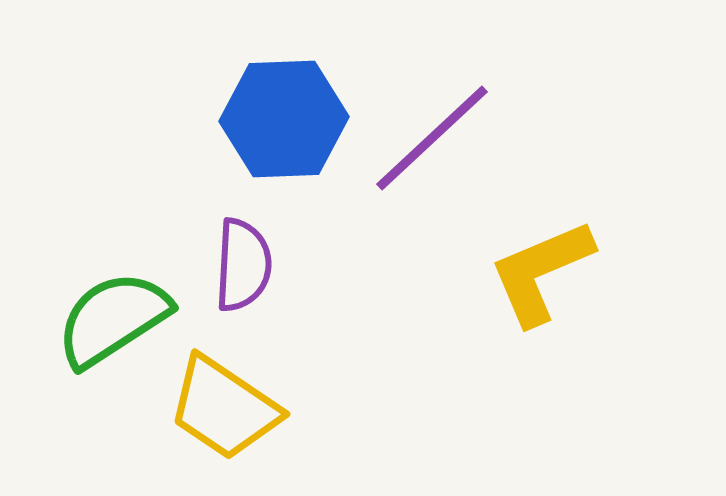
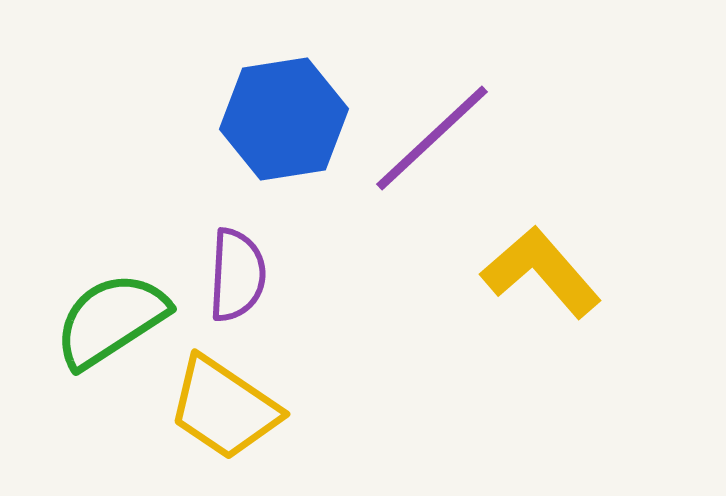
blue hexagon: rotated 7 degrees counterclockwise
purple semicircle: moved 6 px left, 10 px down
yellow L-shape: rotated 72 degrees clockwise
green semicircle: moved 2 px left, 1 px down
